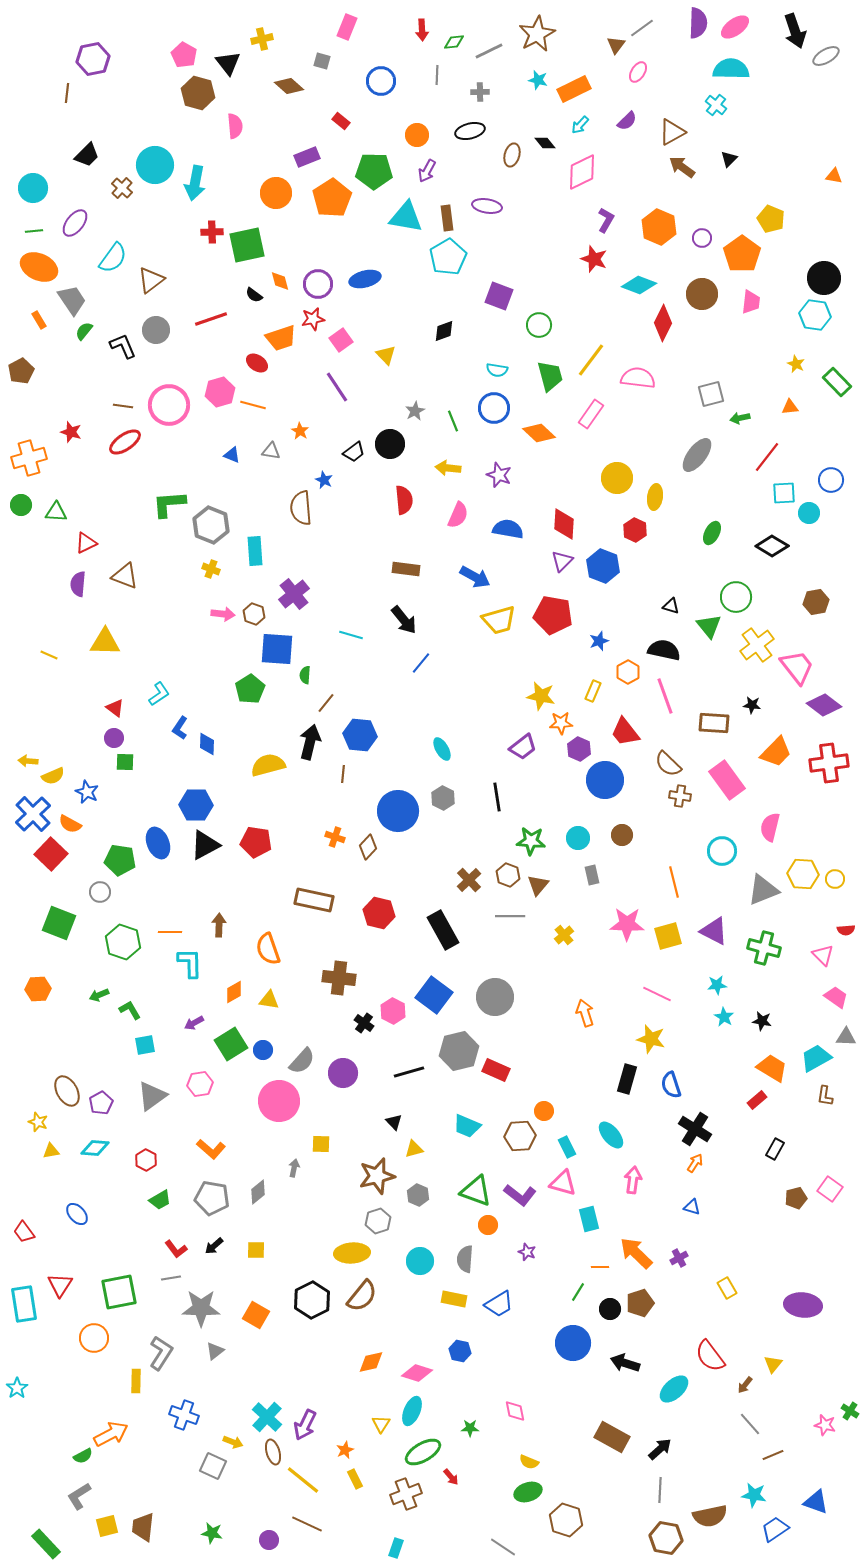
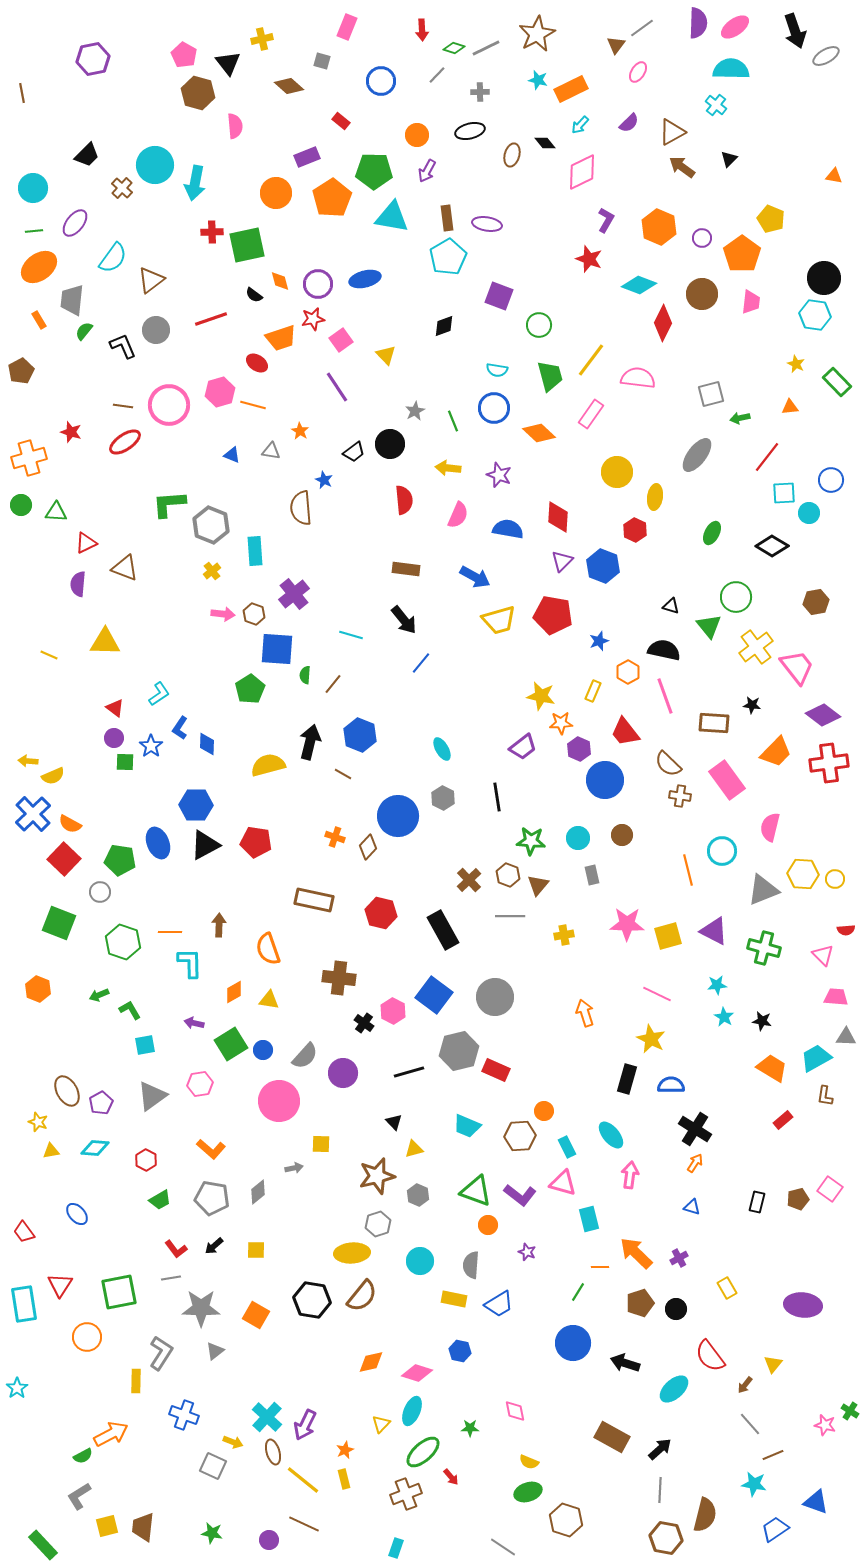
green diamond at (454, 42): moved 6 px down; rotated 25 degrees clockwise
gray line at (489, 51): moved 3 px left, 3 px up
gray line at (437, 75): rotated 42 degrees clockwise
orange rectangle at (574, 89): moved 3 px left
brown line at (67, 93): moved 45 px left; rotated 18 degrees counterclockwise
purple semicircle at (627, 121): moved 2 px right, 2 px down
purple ellipse at (487, 206): moved 18 px down
cyan triangle at (406, 217): moved 14 px left
red star at (594, 259): moved 5 px left
orange ellipse at (39, 267): rotated 60 degrees counterclockwise
gray trapezoid at (72, 300): rotated 140 degrees counterclockwise
black diamond at (444, 331): moved 5 px up
yellow circle at (617, 478): moved 6 px up
red diamond at (564, 524): moved 6 px left, 7 px up
yellow cross at (211, 569): moved 1 px right, 2 px down; rotated 30 degrees clockwise
brown triangle at (125, 576): moved 8 px up
yellow cross at (757, 645): moved 1 px left, 2 px down
brown line at (326, 703): moved 7 px right, 19 px up
purple diamond at (824, 705): moved 1 px left, 10 px down
blue hexagon at (360, 735): rotated 16 degrees clockwise
brown line at (343, 774): rotated 66 degrees counterclockwise
blue star at (87, 792): moved 64 px right, 46 px up; rotated 10 degrees clockwise
blue circle at (398, 811): moved 5 px down
red square at (51, 854): moved 13 px right, 5 px down
orange line at (674, 882): moved 14 px right, 12 px up
red hexagon at (379, 913): moved 2 px right
yellow cross at (564, 935): rotated 30 degrees clockwise
orange hexagon at (38, 989): rotated 25 degrees clockwise
pink trapezoid at (836, 997): rotated 30 degrees counterclockwise
purple arrow at (194, 1023): rotated 42 degrees clockwise
yellow star at (651, 1039): rotated 12 degrees clockwise
gray semicircle at (302, 1061): moved 3 px right, 5 px up
blue semicircle at (671, 1085): rotated 108 degrees clockwise
red rectangle at (757, 1100): moved 26 px right, 20 px down
black rectangle at (775, 1149): moved 18 px left, 53 px down; rotated 15 degrees counterclockwise
gray arrow at (294, 1168): rotated 66 degrees clockwise
pink arrow at (633, 1180): moved 3 px left, 5 px up
brown pentagon at (796, 1198): moved 2 px right, 1 px down
gray hexagon at (378, 1221): moved 3 px down
gray semicircle at (465, 1259): moved 6 px right, 6 px down
black hexagon at (312, 1300): rotated 24 degrees counterclockwise
black circle at (610, 1309): moved 66 px right
orange circle at (94, 1338): moved 7 px left, 1 px up
yellow triangle at (381, 1424): rotated 12 degrees clockwise
green ellipse at (423, 1452): rotated 12 degrees counterclockwise
yellow rectangle at (355, 1479): moved 11 px left; rotated 12 degrees clockwise
cyan star at (754, 1495): moved 11 px up
brown semicircle at (710, 1516): moved 5 px left, 1 px up; rotated 64 degrees counterclockwise
brown line at (307, 1524): moved 3 px left
green rectangle at (46, 1544): moved 3 px left, 1 px down
